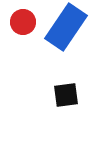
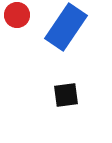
red circle: moved 6 px left, 7 px up
